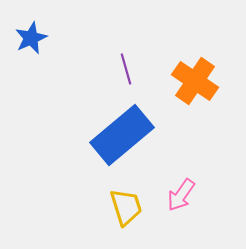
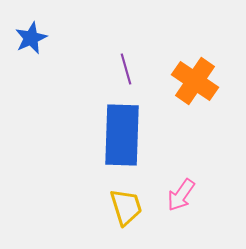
blue rectangle: rotated 48 degrees counterclockwise
